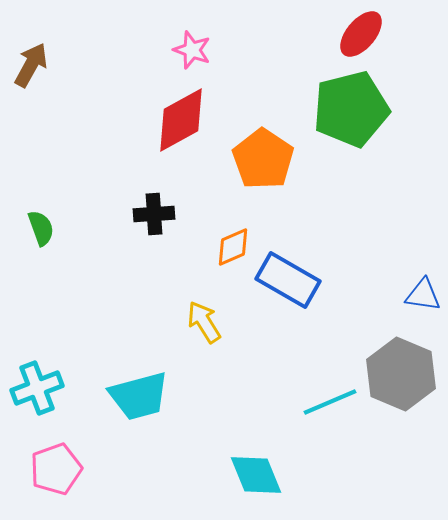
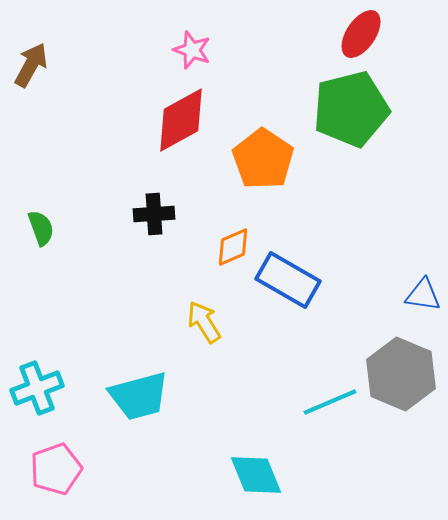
red ellipse: rotated 6 degrees counterclockwise
